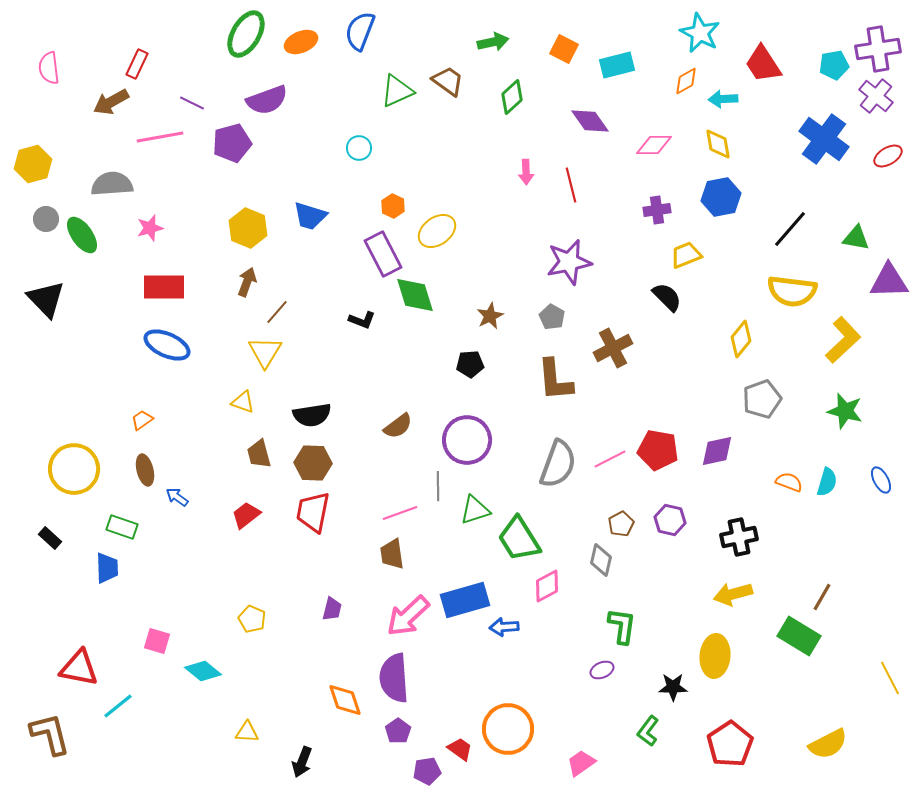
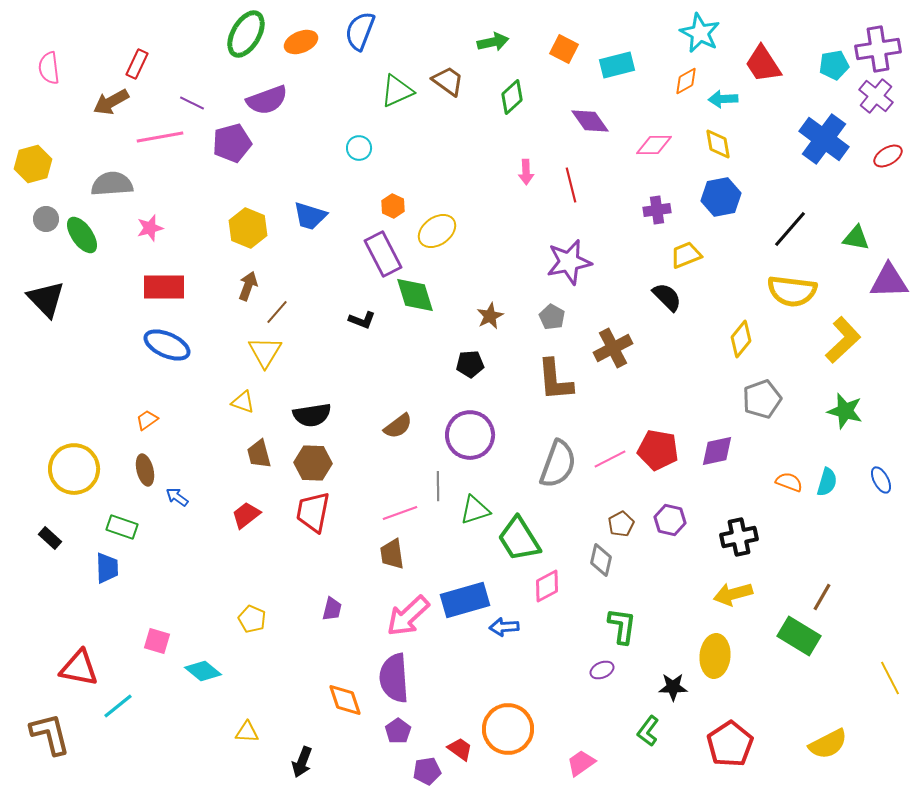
brown arrow at (247, 282): moved 1 px right, 4 px down
orange trapezoid at (142, 420): moved 5 px right
purple circle at (467, 440): moved 3 px right, 5 px up
